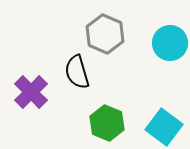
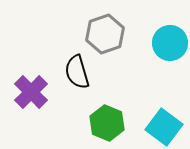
gray hexagon: rotated 18 degrees clockwise
